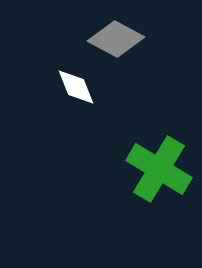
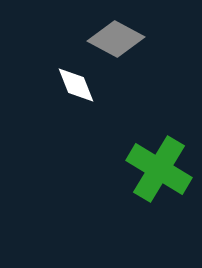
white diamond: moved 2 px up
